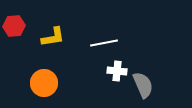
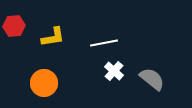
white cross: moved 3 px left; rotated 36 degrees clockwise
gray semicircle: moved 9 px right, 6 px up; rotated 28 degrees counterclockwise
